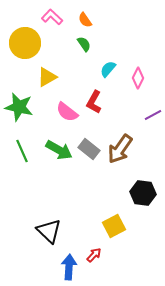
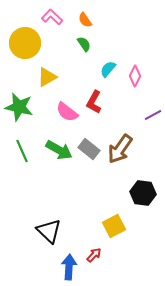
pink diamond: moved 3 px left, 2 px up
